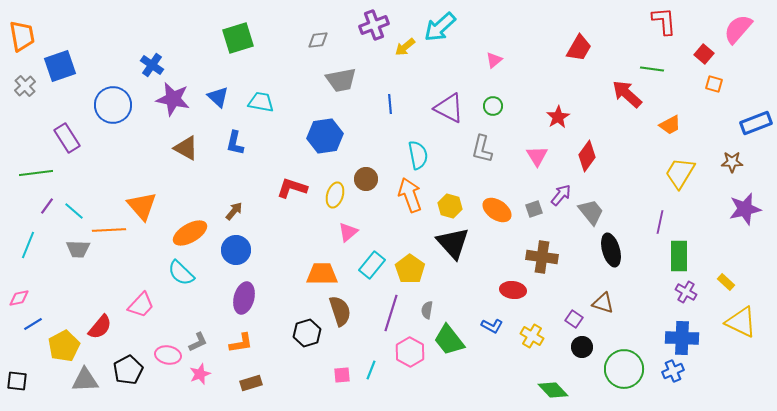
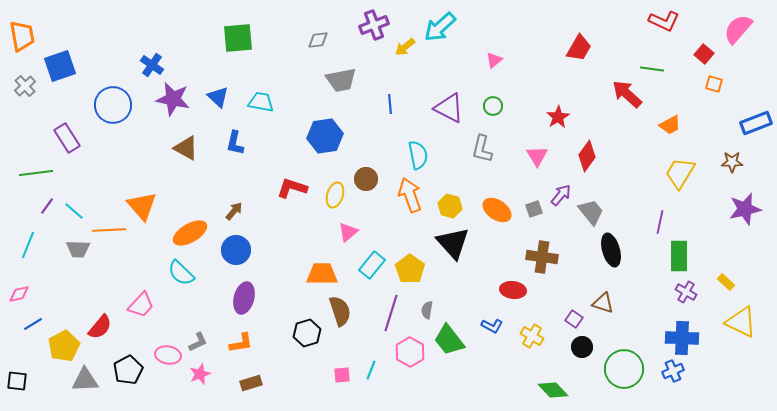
red L-shape at (664, 21): rotated 120 degrees clockwise
green square at (238, 38): rotated 12 degrees clockwise
pink diamond at (19, 298): moved 4 px up
